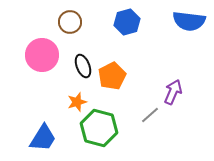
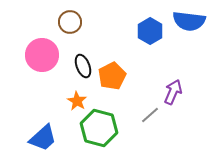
blue hexagon: moved 23 px right, 9 px down; rotated 15 degrees counterclockwise
orange star: moved 1 px up; rotated 24 degrees counterclockwise
blue trapezoid: rotated 16 degrees clockwise
